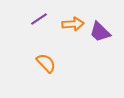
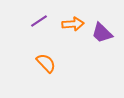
purple line: moved 2 px down
purple trapezoid: moved 2 px right, 1 px down
